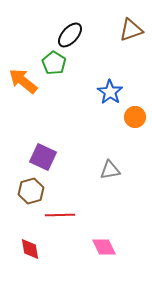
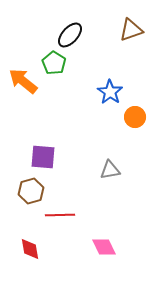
purple square: rotated 20 degrees counterclockwise
